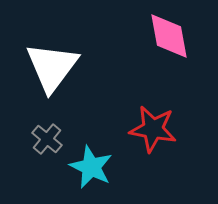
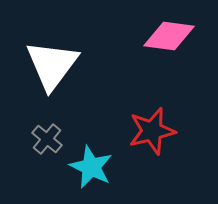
pink diamond: rotated 72 degrees counterclockwise
white triangle: moved 2 px up
red star: moved 1 px left, 2 px down; rotated 24 degrees counterclockwise
